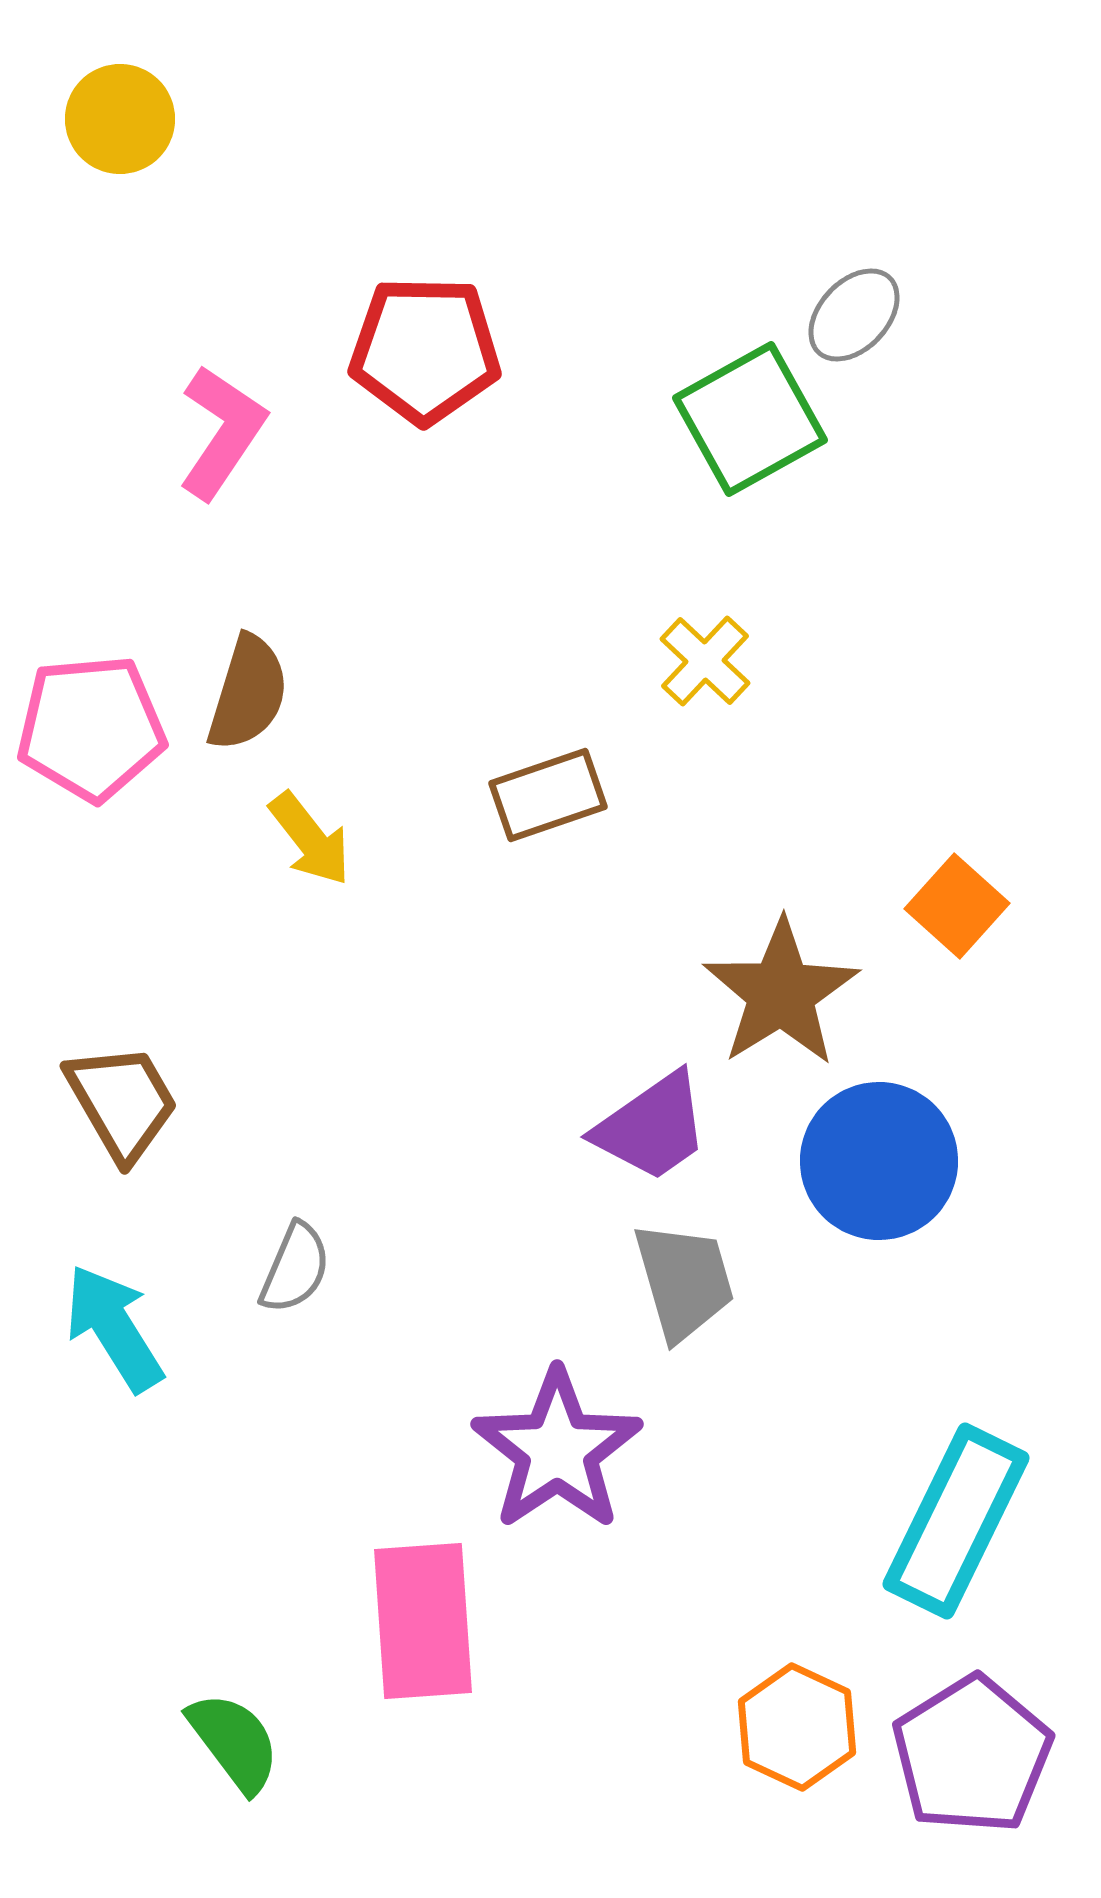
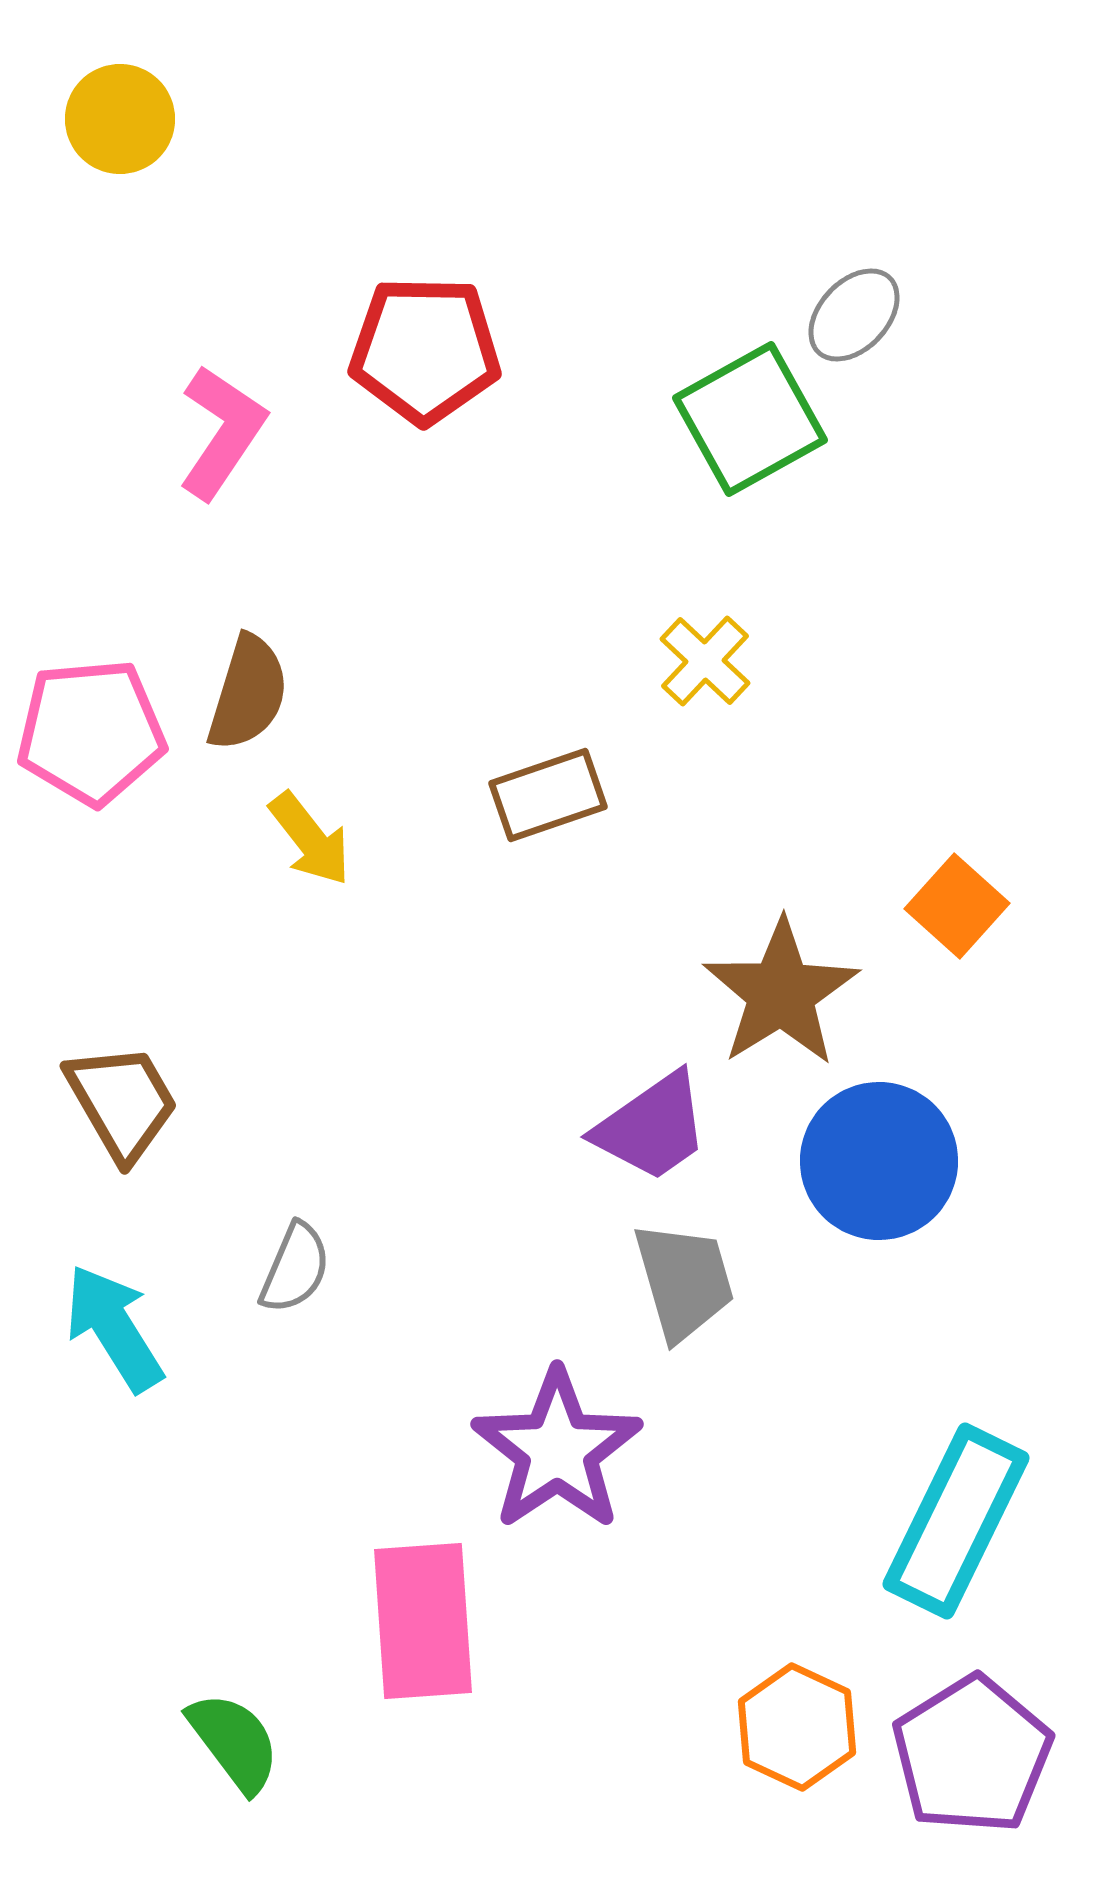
pink pentagon: moved 4 px down
